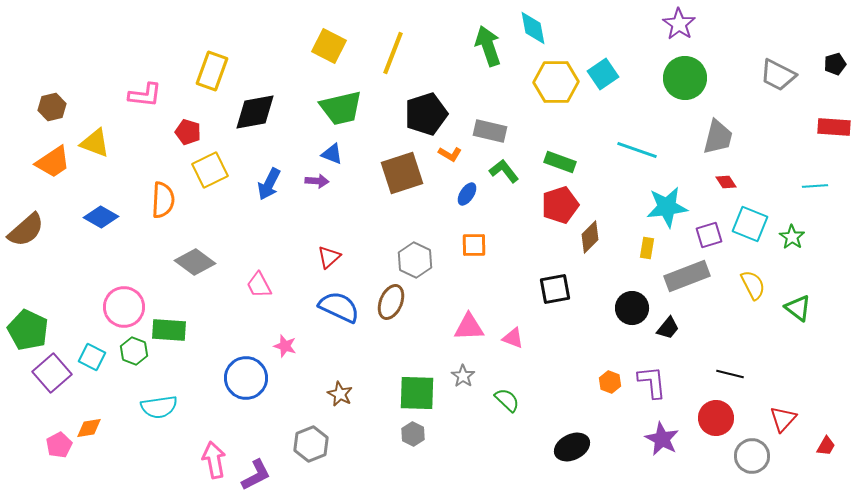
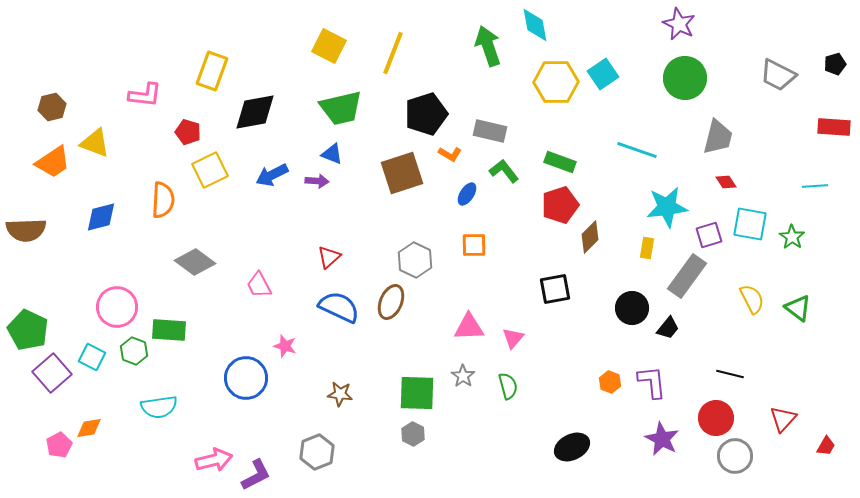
purple star at (679, 24): rotated 8 degrees counterclockwise
cyan diamond at (533, 28): moved 2 px right, 3 px up
blue arrow at (269, 184): moved 3 px right, 9 px up; rotated 36 degrees clockwise
blue diamond at (101, 217): rotated 44 degrees counterclockwise
cyan square at (750, 224): rotated 12 degrees counterclockwise
brown semicircle at (26, 230): rotated 39 degrees clockwise
gray rectangle at (687, 276): rotated 33 degrees counterclockwise
yellow semicircle at (753, 285): moved 1 px left, 14 px down
pink circle at (124, 307): moved 7 px left
pink triangle at (513, 338): rotated 50 degrees clockwise
brown star at (340, 394): rotated 20 degrees counterclockwise
green semicircle at (507, 400): moved 1 px right, 14 px up; rotated 32 degrees clockwise
gray hexagon at (311, 444): moved 6 px right, 8 px down
gray circle at (752, 456): moved 17 px left
pink arrow at (214, 460): rotated 87 degrees clockwise
